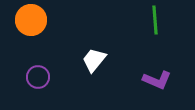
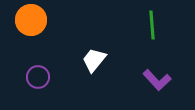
green line: moved 3 px left, 5 px down
purple L-shape: rotated 24 degrees clockwise
